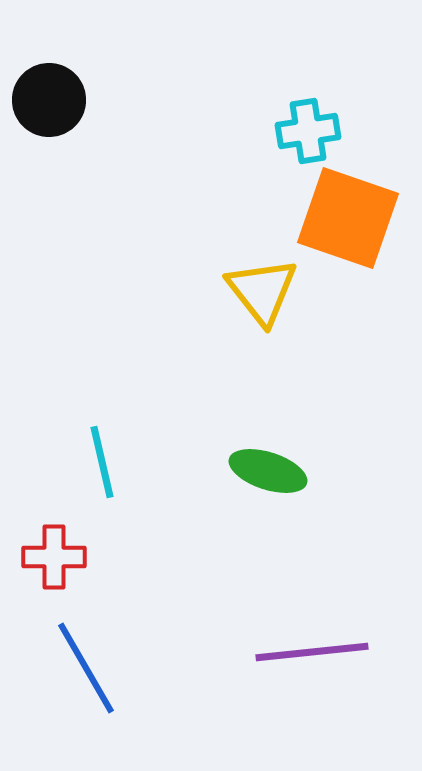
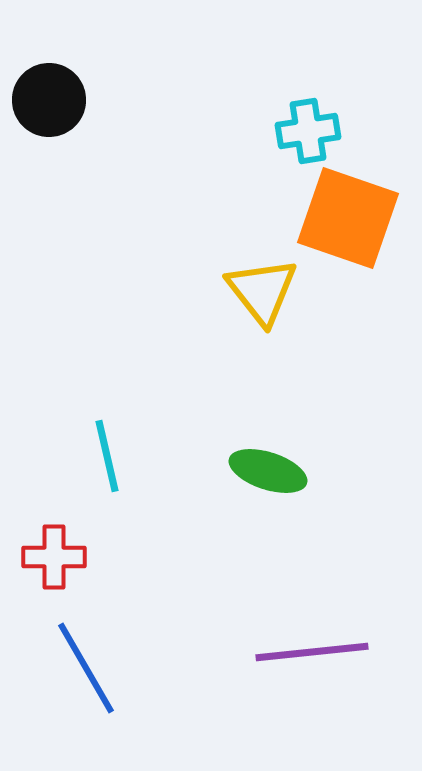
cyan line: moved 5 px right, 6 px up
